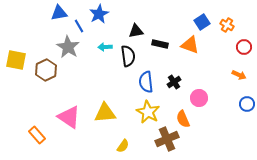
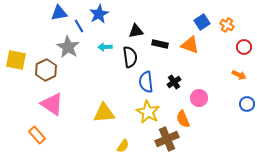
black semicircle: moved 2 px right, 1 px down
yellow triangle: moved 1 px left
pink triangle: moved 17 px left, 13 px up
